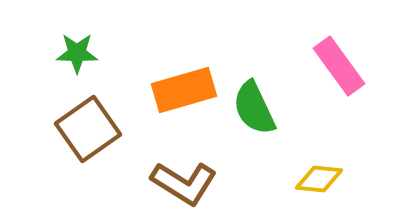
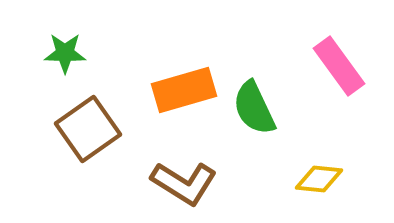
green star: moved 12 px left
